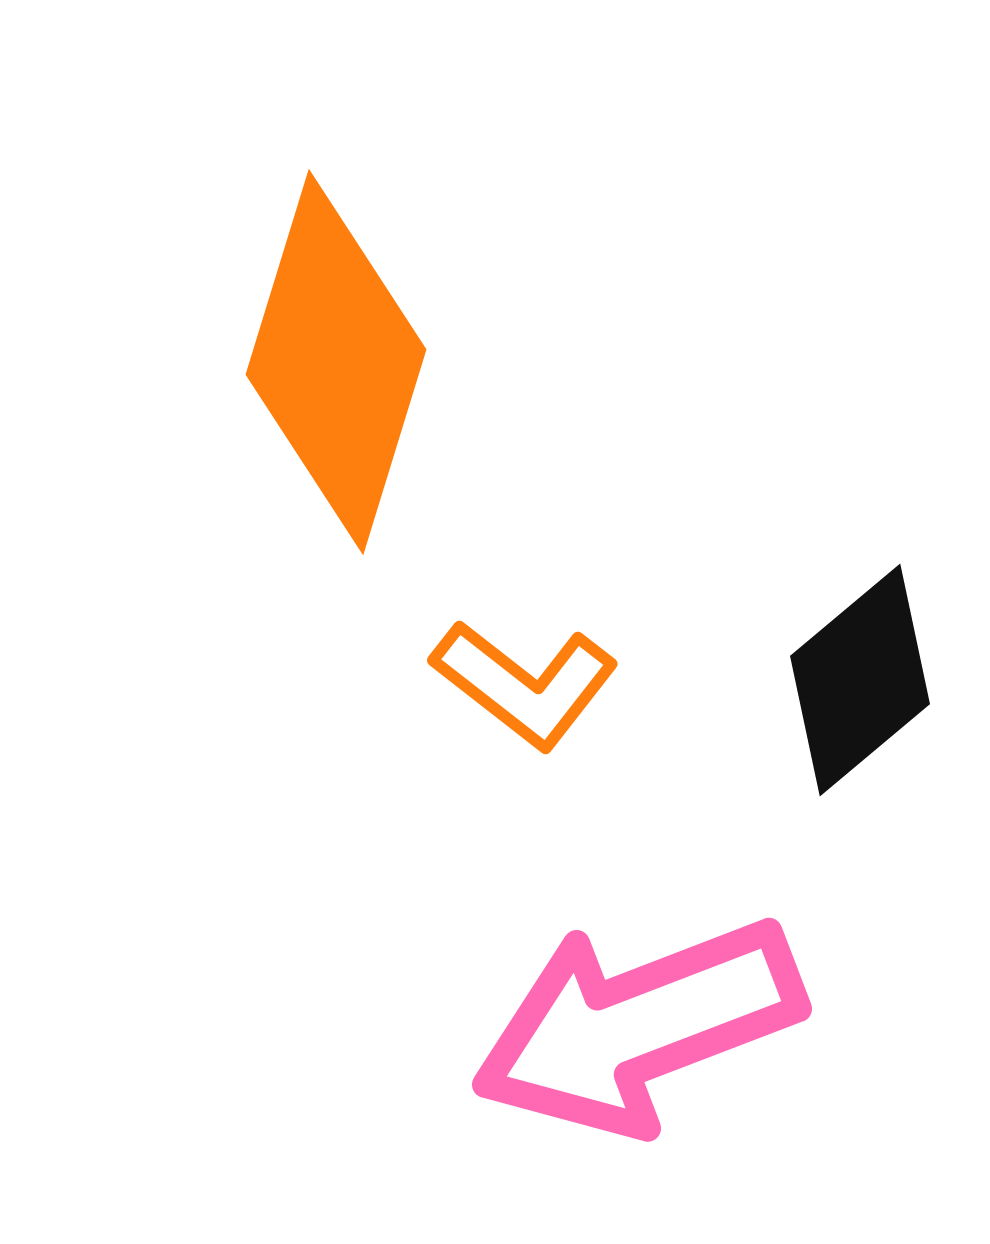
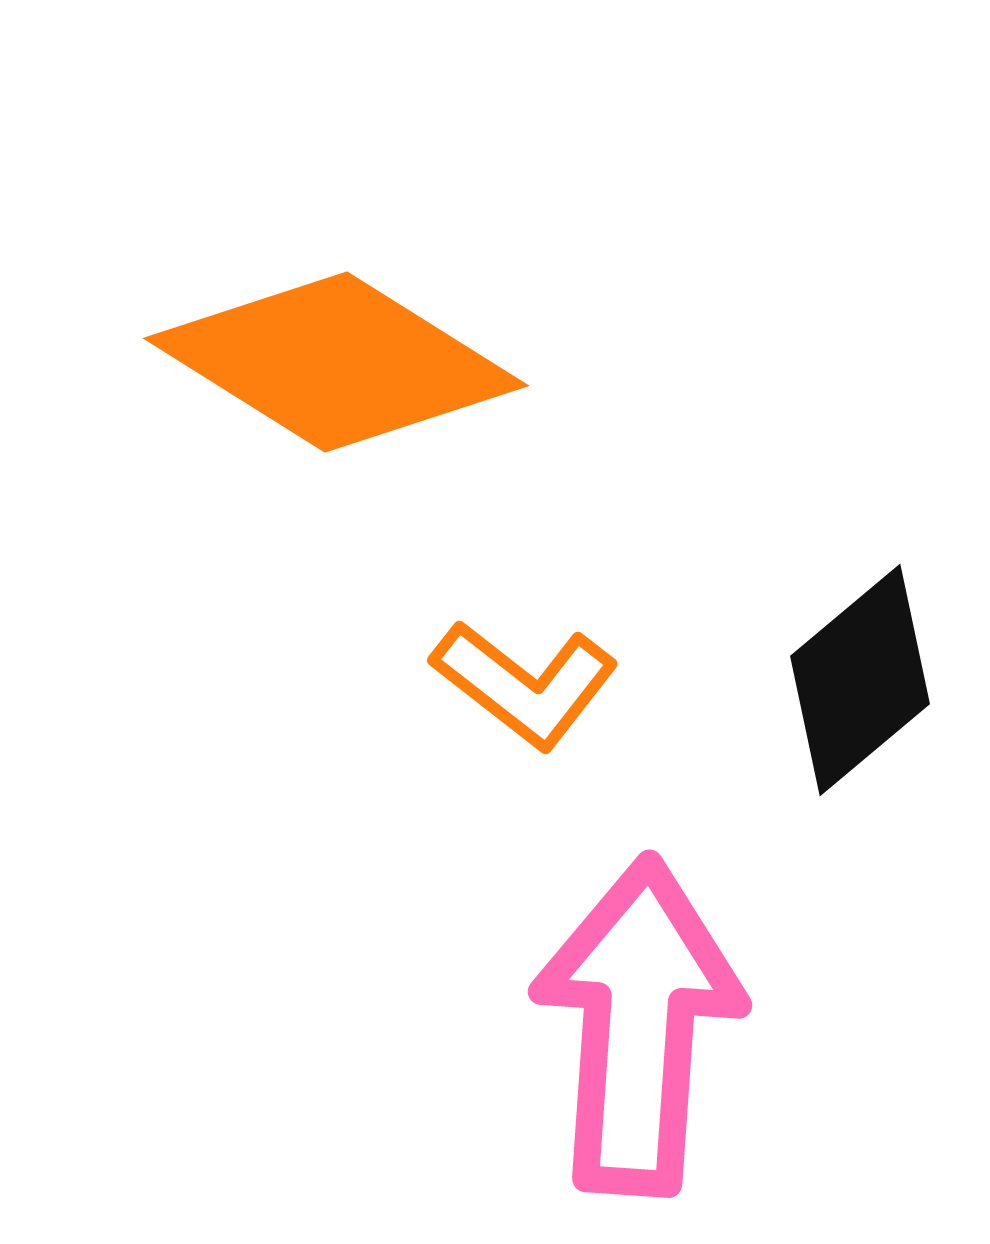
orange diamond: rotated 75 degrees counterclockwise
pink arrow: rotated 115 degrees clockwise
